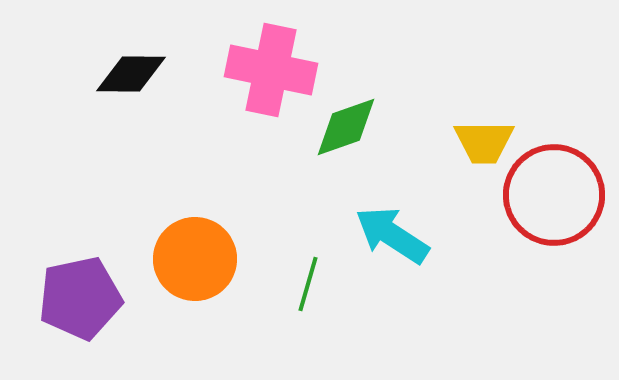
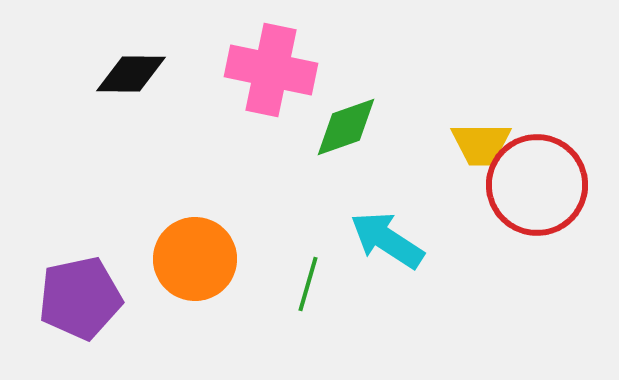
yellow trapezoid: moved 3 px left, 2 px down
red circle: moved 17 px left, 10 px up
cyan arrow: moved 5 px left, 5 px down
